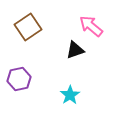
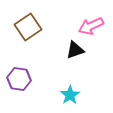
pink arrow: rotated 65 degrees counterclockwise
purple hexagon: rotated 20 degrees clockwise
